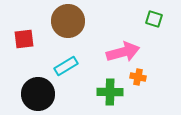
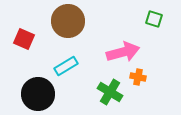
red square: rotated 30 degrees clockwise
green cross: rotated 30 degrees clockwise
